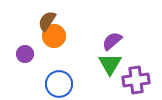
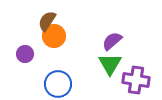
purple cross: rotated 16 degrees clockwise
blue circle: moved 1 px left
